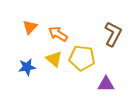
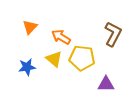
orange arrow: moved 3 px right, 3 px down
